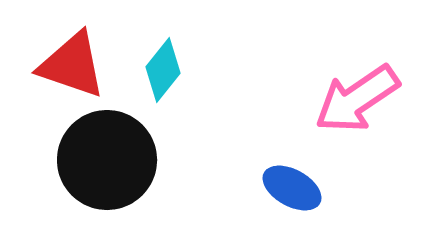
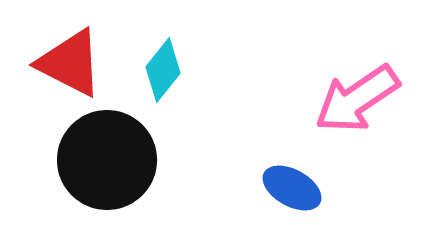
red triangle: moved 2 px left, 2 px up; rotated 8 degrees clockwise
